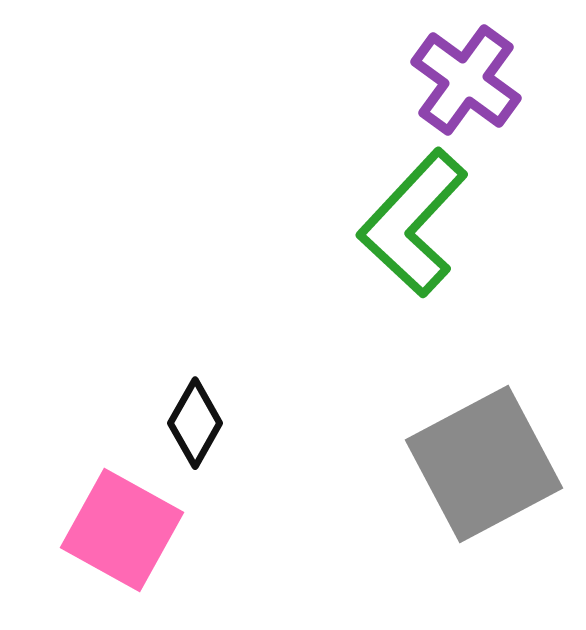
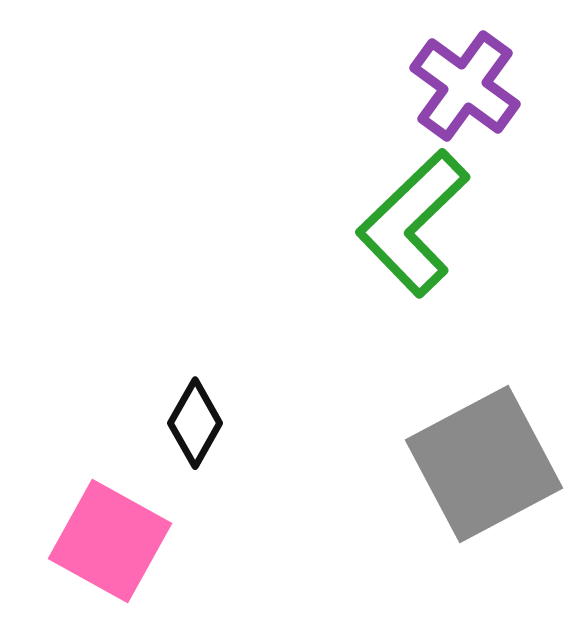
purple cross: moved 1 px left, 6 px down
green L-shape: rotated 3 degrees clockwise
pink square: moved 12 px left, 11 px down
